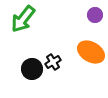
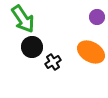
purple circle: moved 2 px right, 2 px down
green arrow: rotated 72 degrees counterclockwise
black circle: moved 22 px up
